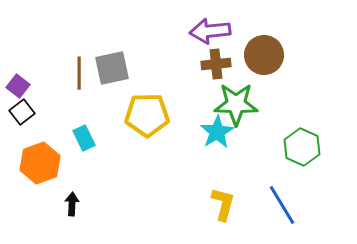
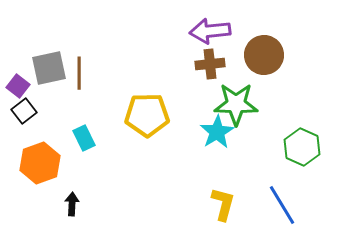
brown cross: moved 6 px left
gray square: moved 63 px left
black square: moved 2 px right, 1 px up
